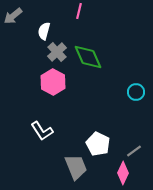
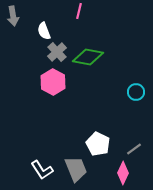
gray arrow: rotated 60 degrees counterclockwise
white semicircle: rotated 36 degrees counterclockwise
green diamond: rotated 56 degrees counterclockwise
white L-shape: moved 39 px down
gray line: moved 2 px up
gray trapezoid: moved 2 px down
